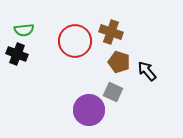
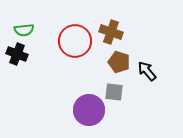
gray square: moved 1 px right; rotated 18 degrees counterclockwise
